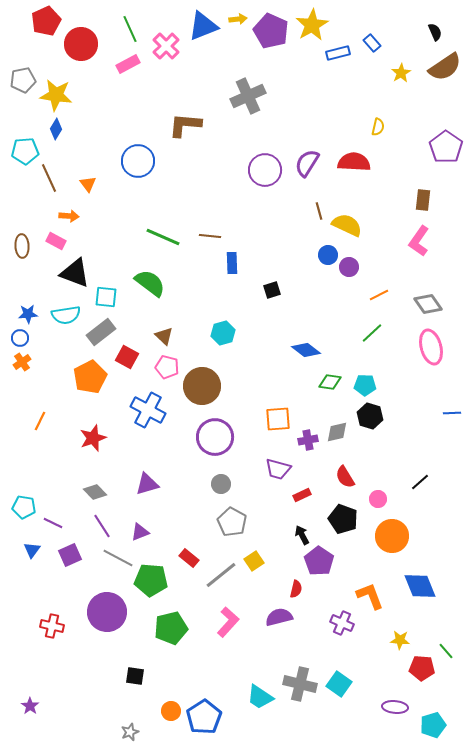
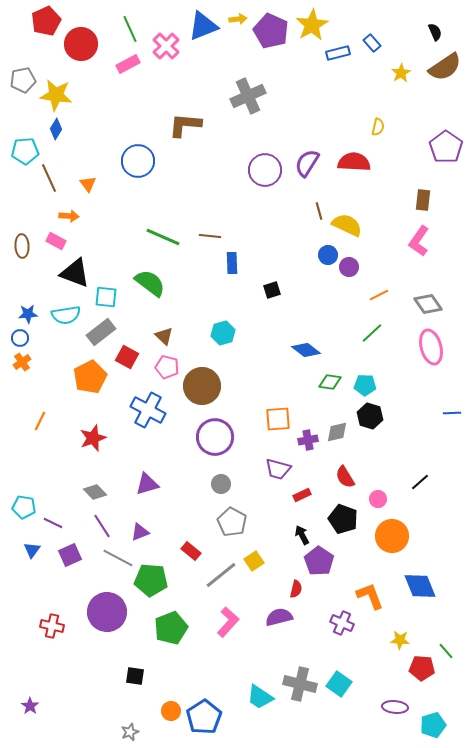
red rectangle at (189, 558): moved 2 px right, 7 px up
green pentagon at (171, 628): rotated 8 degrees counterclockwise
